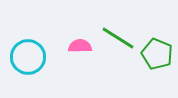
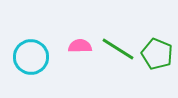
green line: moved 11 px down
cyan circle: moved 3 px right
